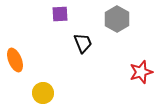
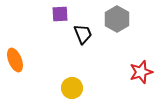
black trapezoid: moved 9 px up
yellow circle: moved 29 px right, 5 px up
